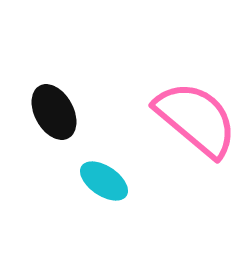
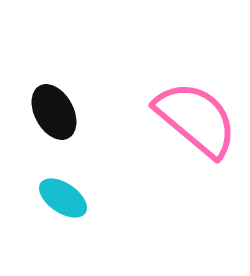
cyan ellipse: moved 41 px left, 17 px down
